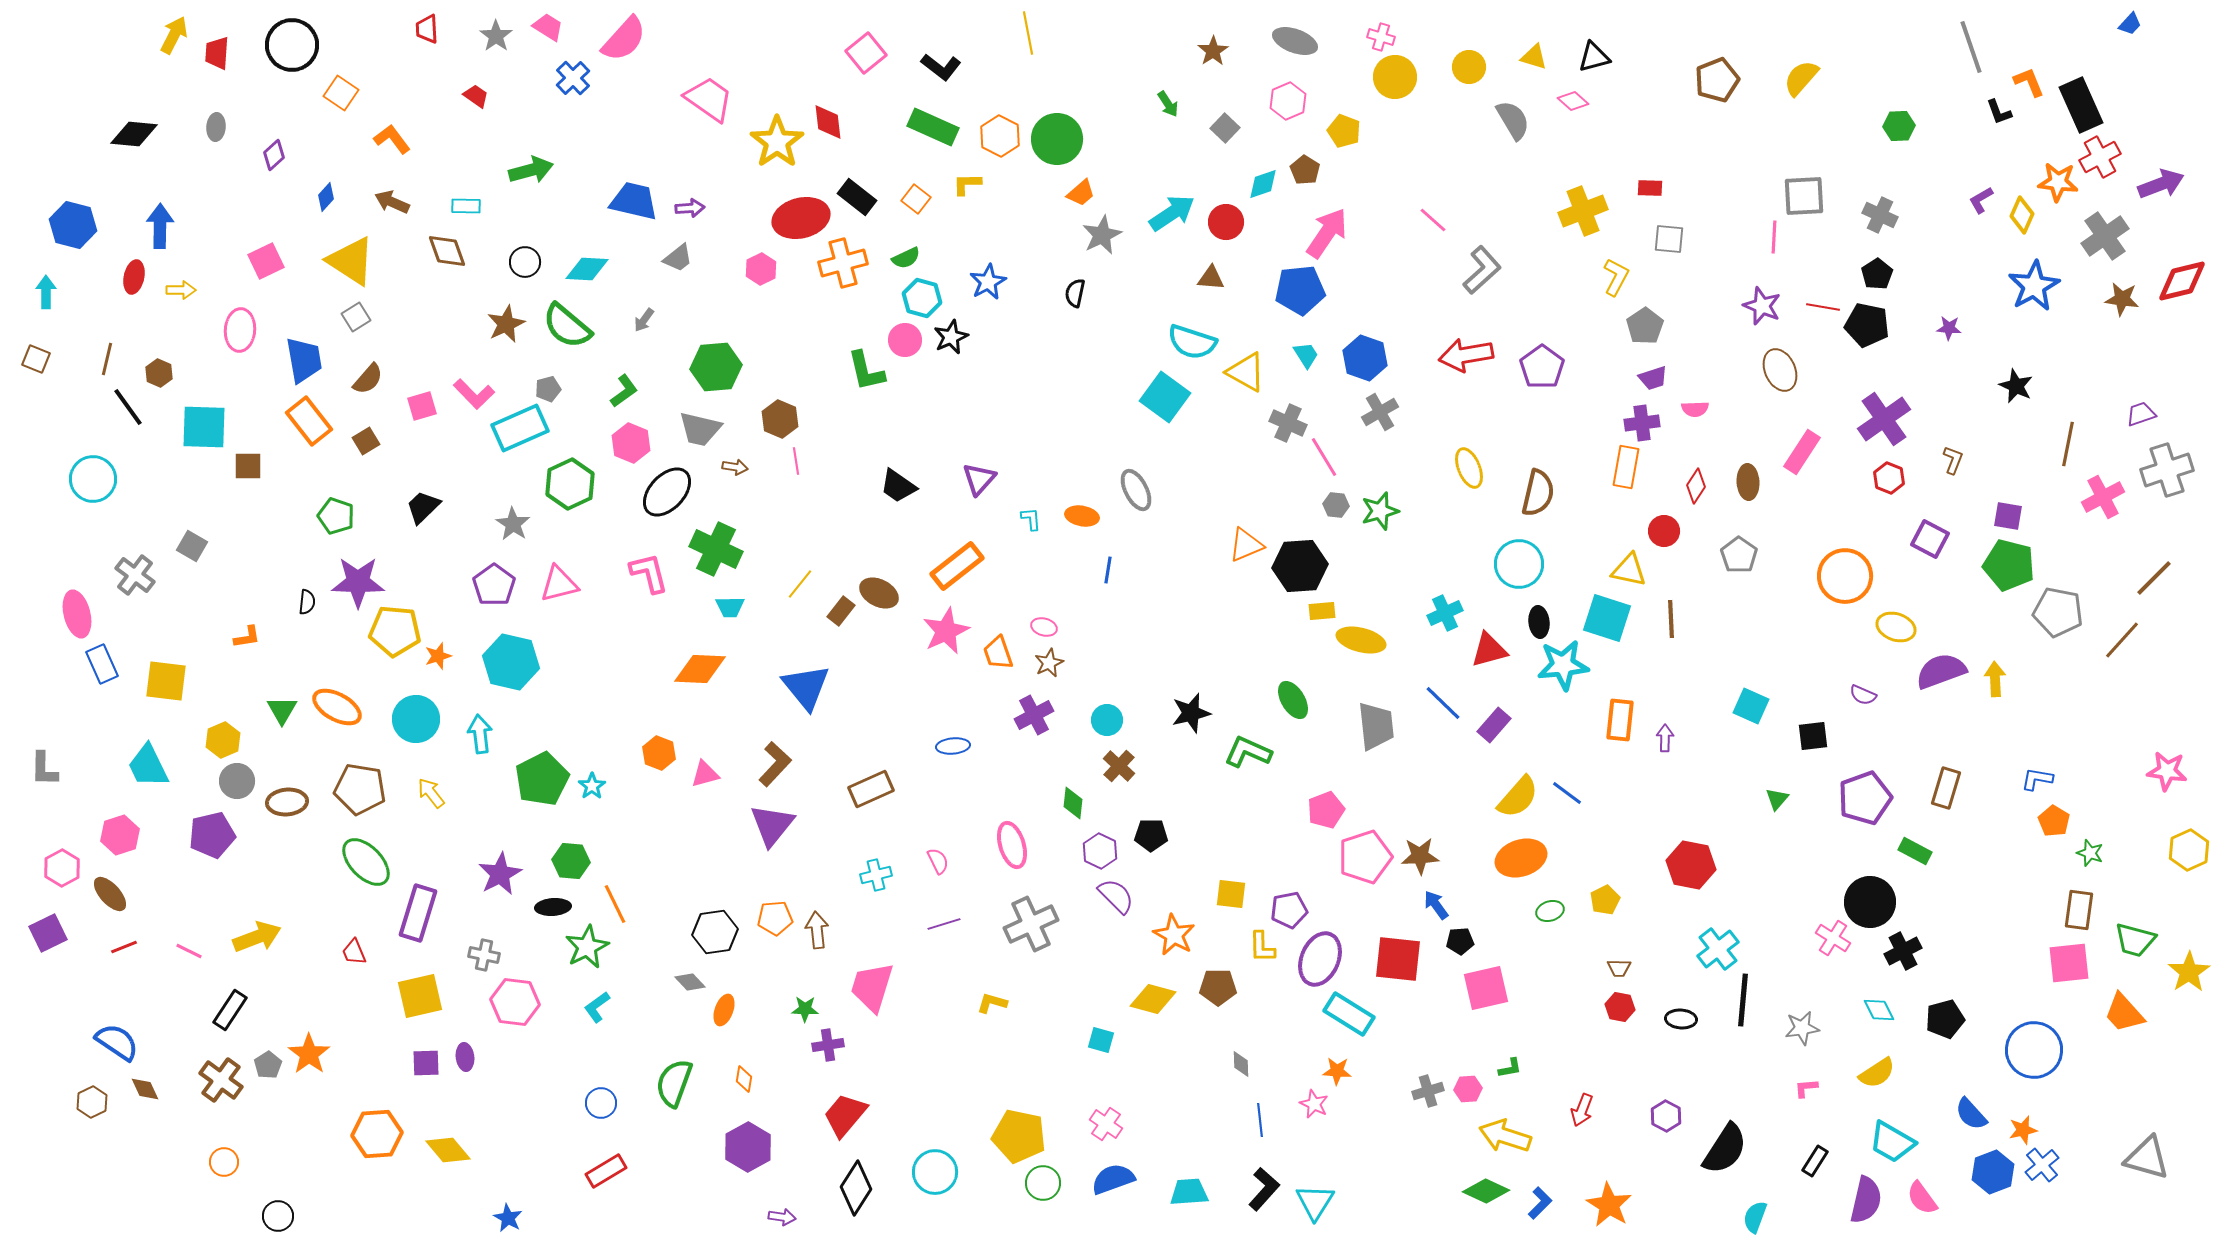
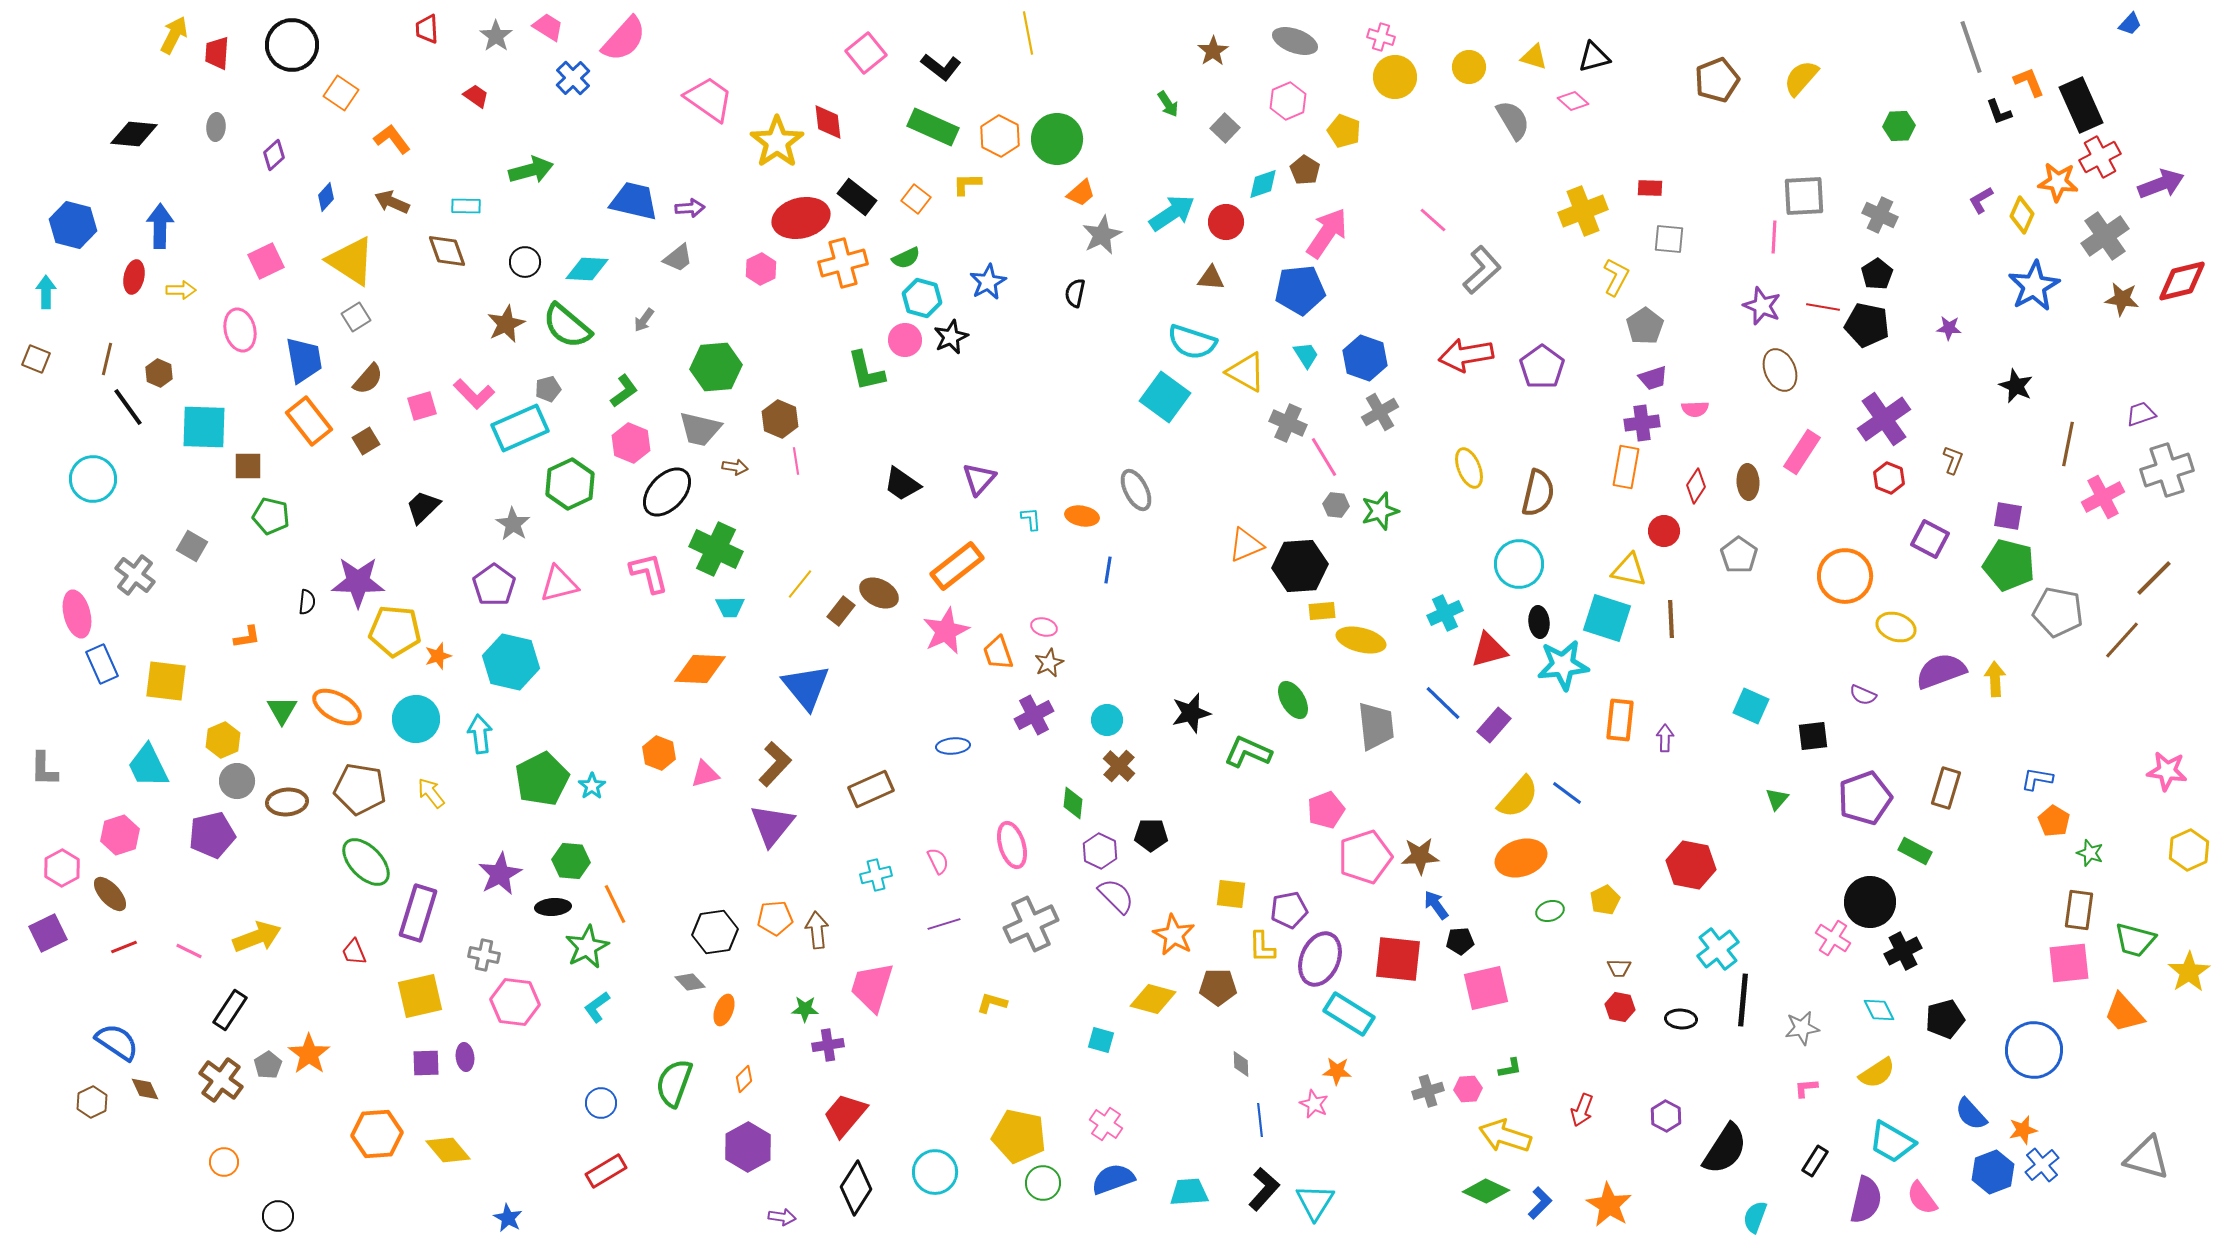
pink ellipse at (240, 330): rotated 18 degrees counterclockwise
black trapezoid at (898, 486): moved 4 px right, 2 px up
green pentagon at (336, 516): moved 65 px left; rotated 6 degrees counterclockwise
orange diamond at (744, 1079): rotated 36 degrees clockwise
